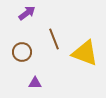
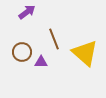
purple arrow: moved 1 px up
yellow triangle: rotated 20 degrees clockwise
purple triangle: moved 6 px right, 21 px up
